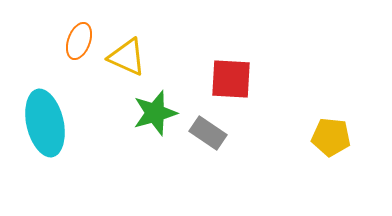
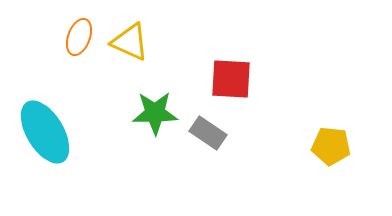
orange ellipse: moved 4 px up
yellow triangle: moved 3 px right, 15 px up
green star: rotated 15 degrees clockwise
cyan ellipse: moved 9 px down; rotated 18 degrees counterclockwise
yellow pentagon: moved 9 px down
